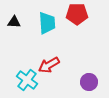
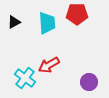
black triangle: rotated 32 degrees counterclockwise
cyan cross: moved 2 px left, 2 px up
